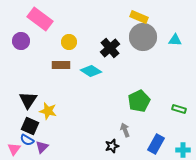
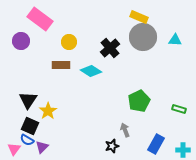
yellow star: rotated 24 degrees clockwise
